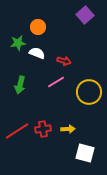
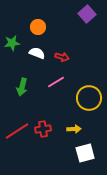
purple square: moved 2 px right, 1 px up
green star: moved 6 px left
red arrow: moved 2 px left, 4 px up
green arrow: moved 2 px right, 2 px down
yellow circle: moved 6 px down
yellow arrow: moved 6 px right
white square: rotated 30 degrees counterclockwise
